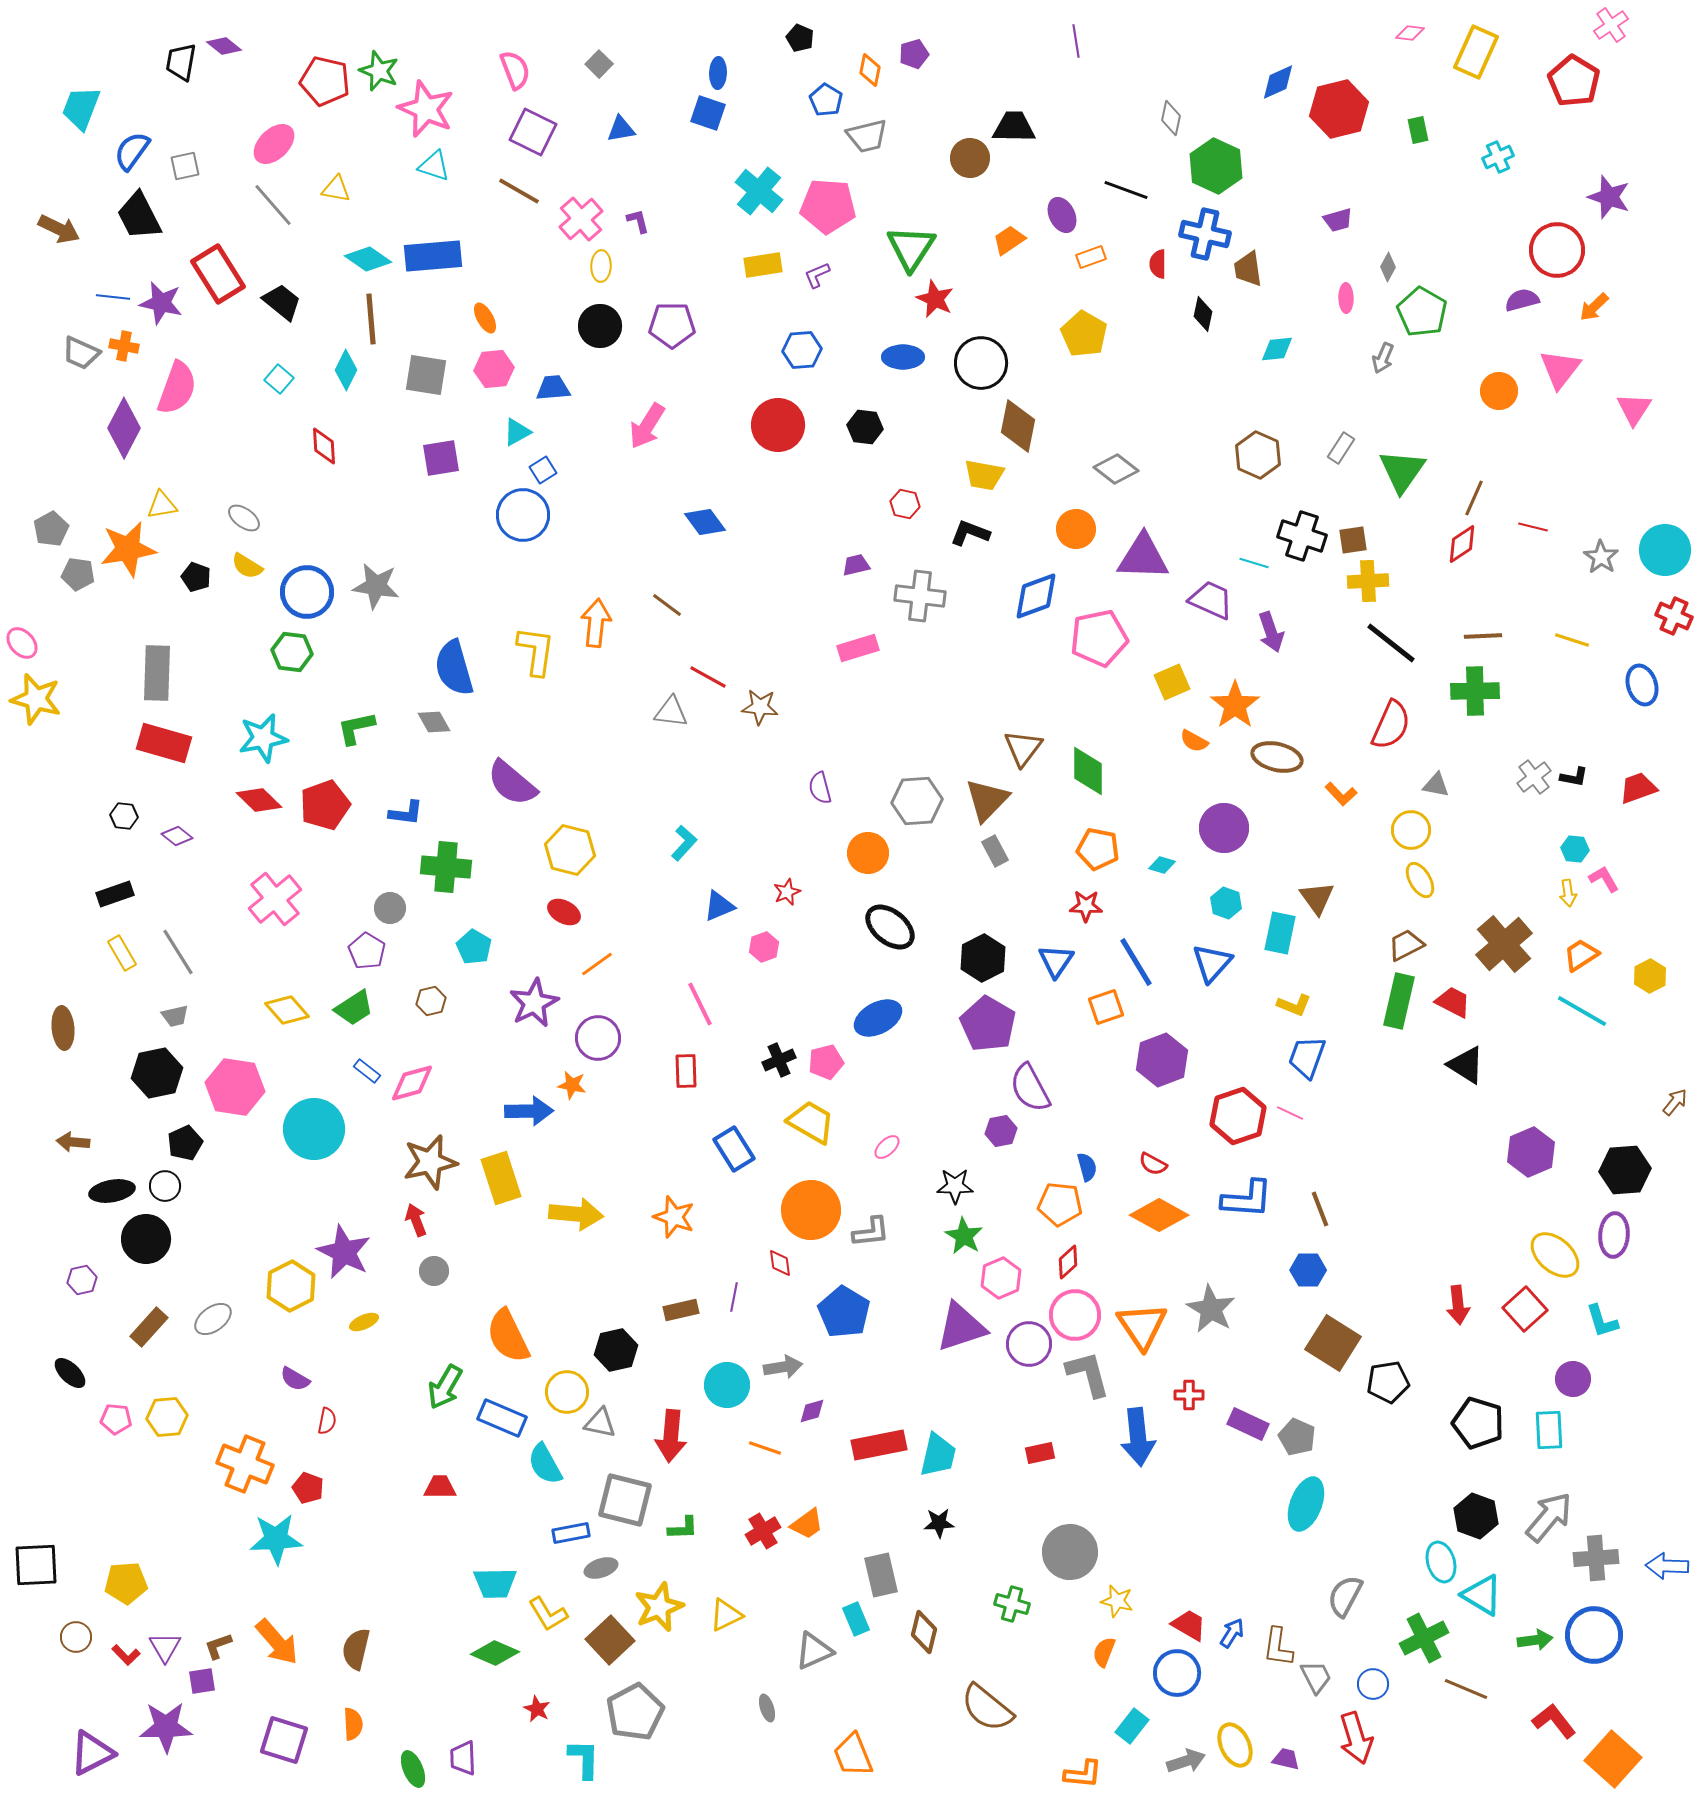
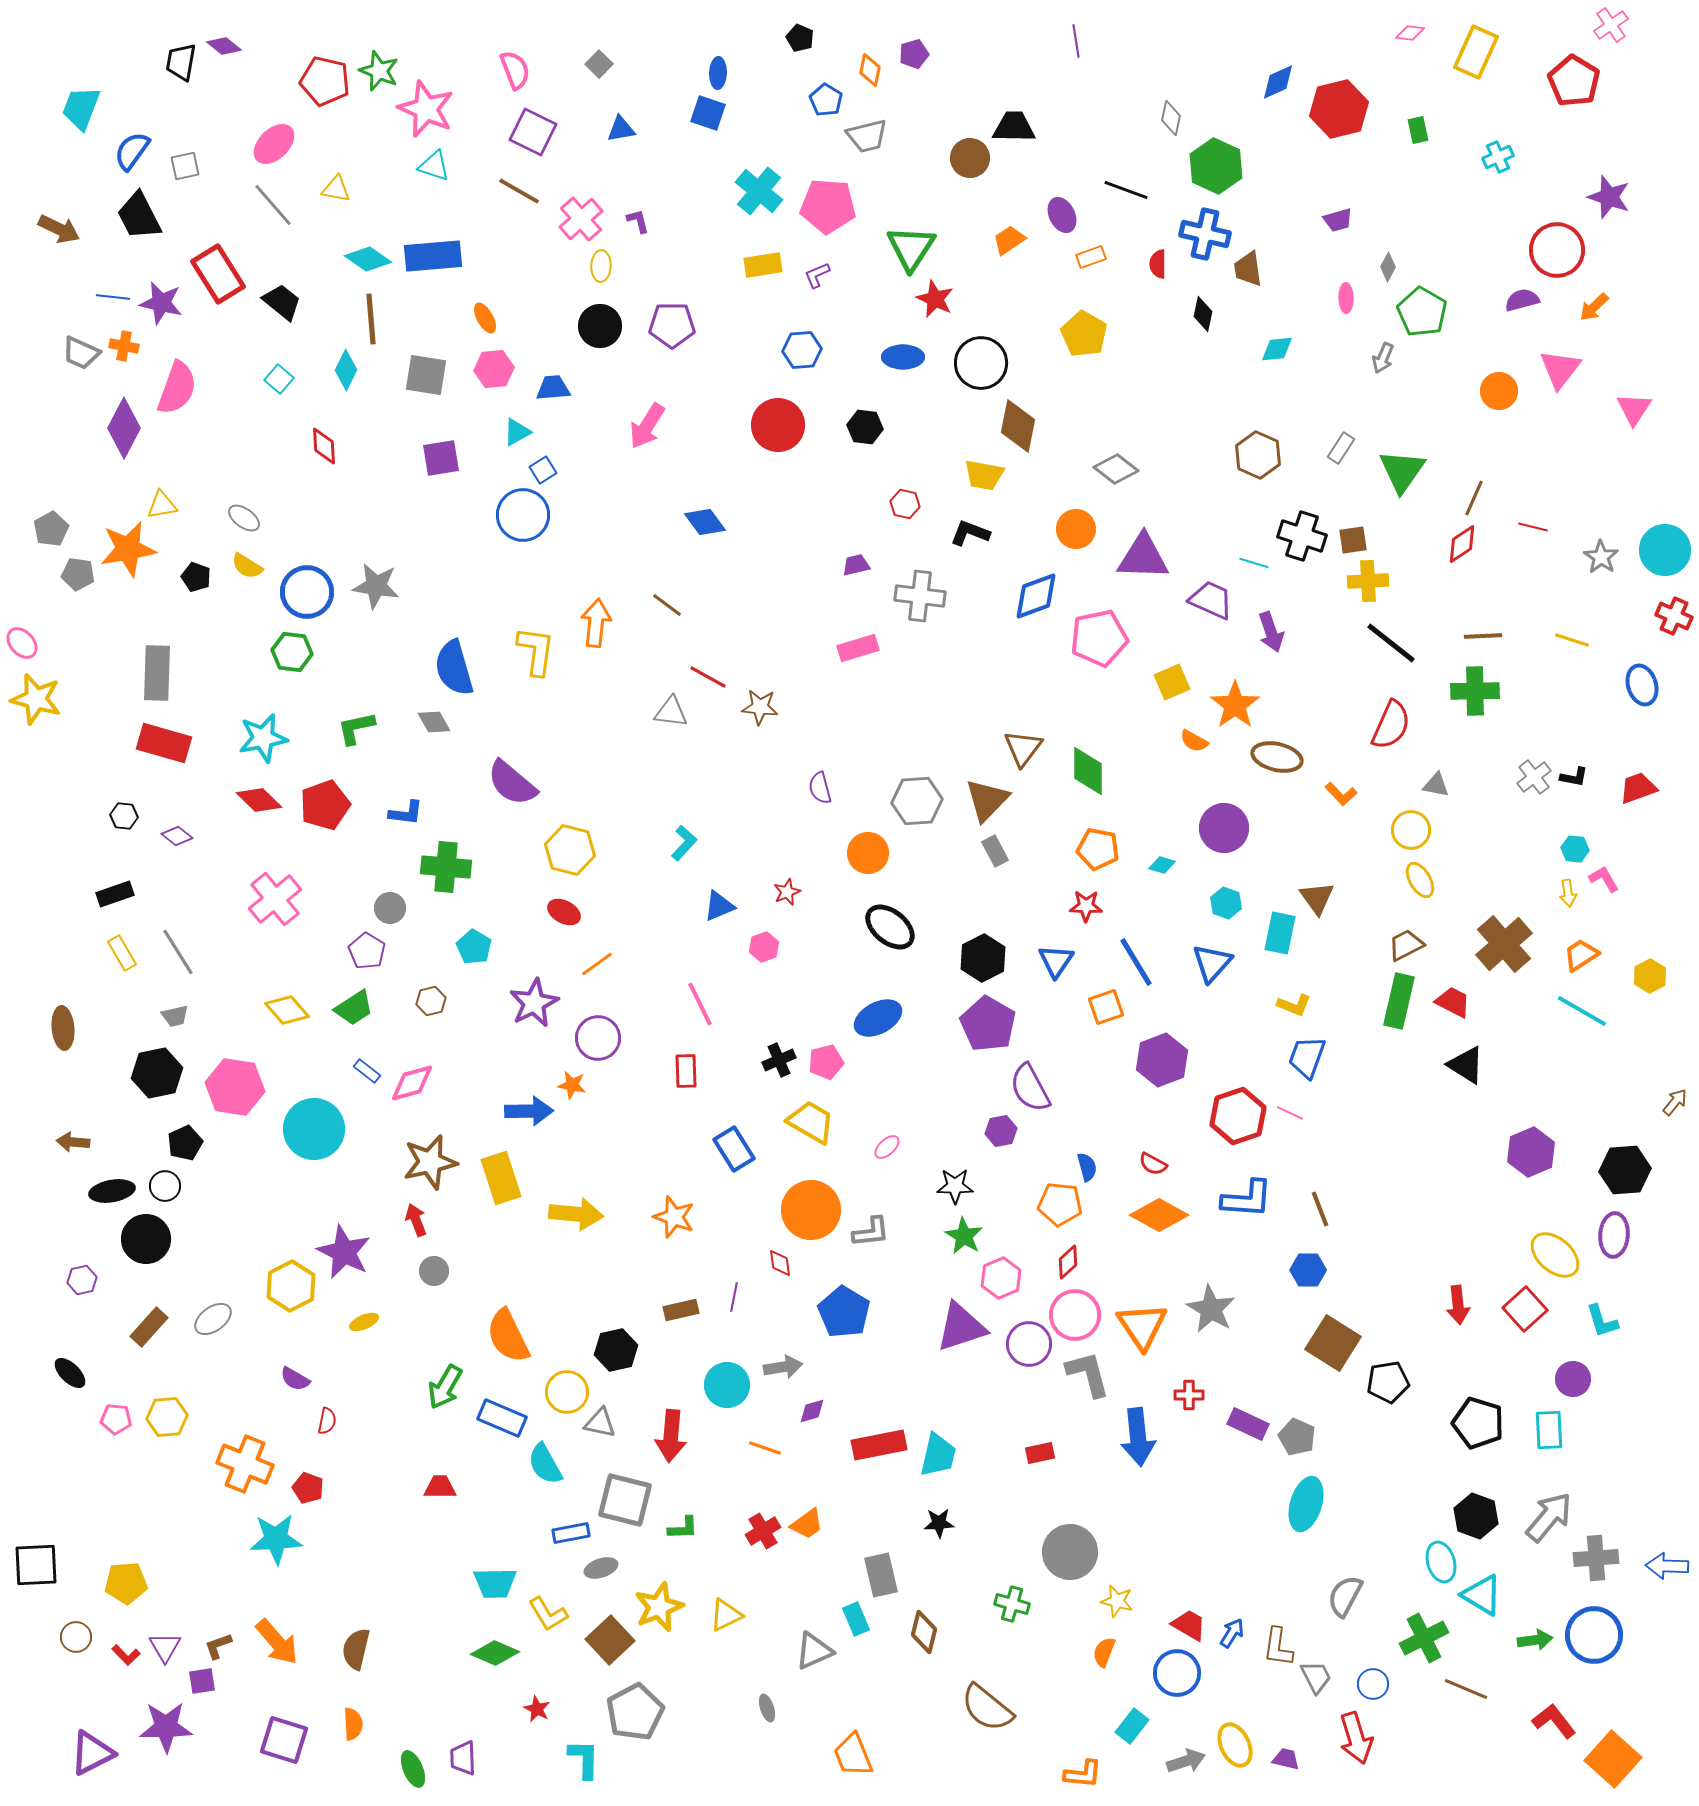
cyan ellipse at (1306, 1504): rotated 4 degrees counterclockwise
